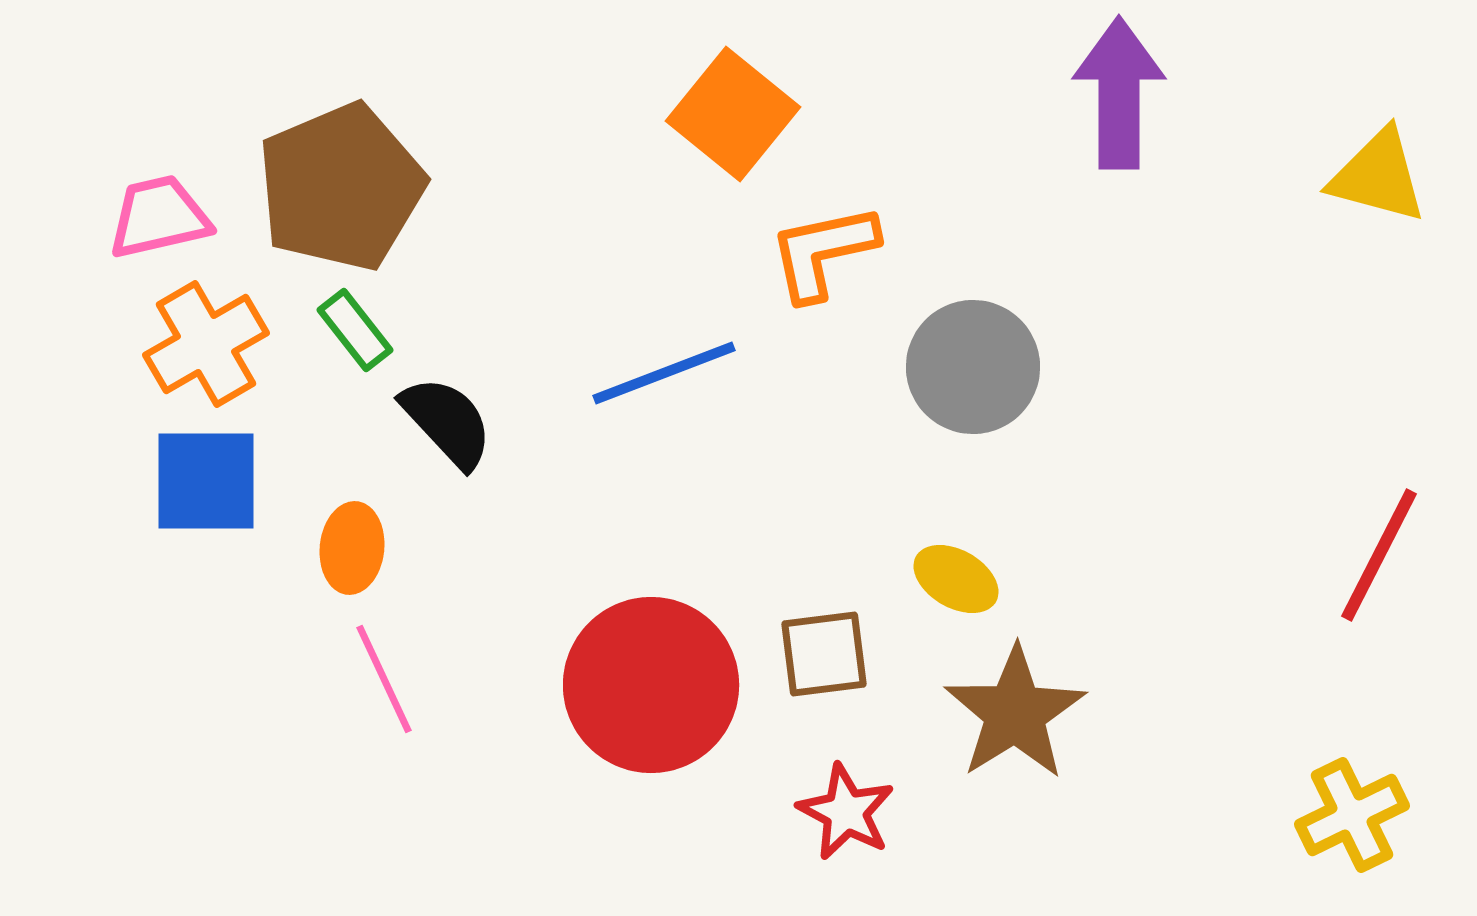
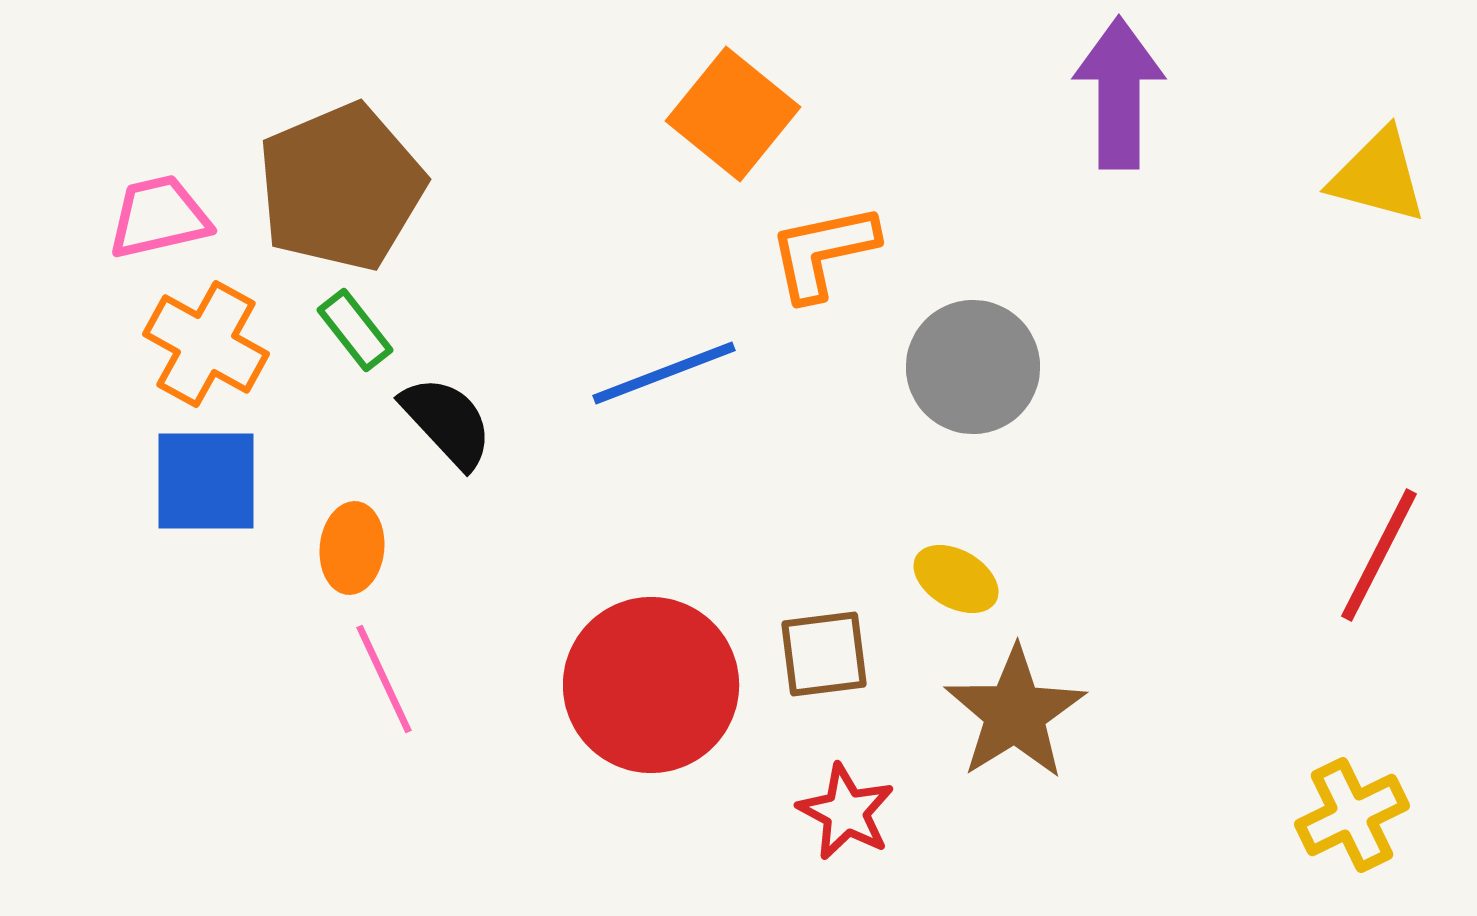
orange cross: rotated 31 degrees counterclockwise
